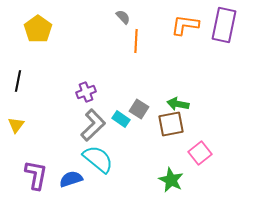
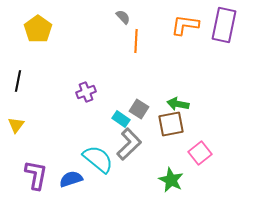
gray L-shape: moved 36 px right, 19 px down
